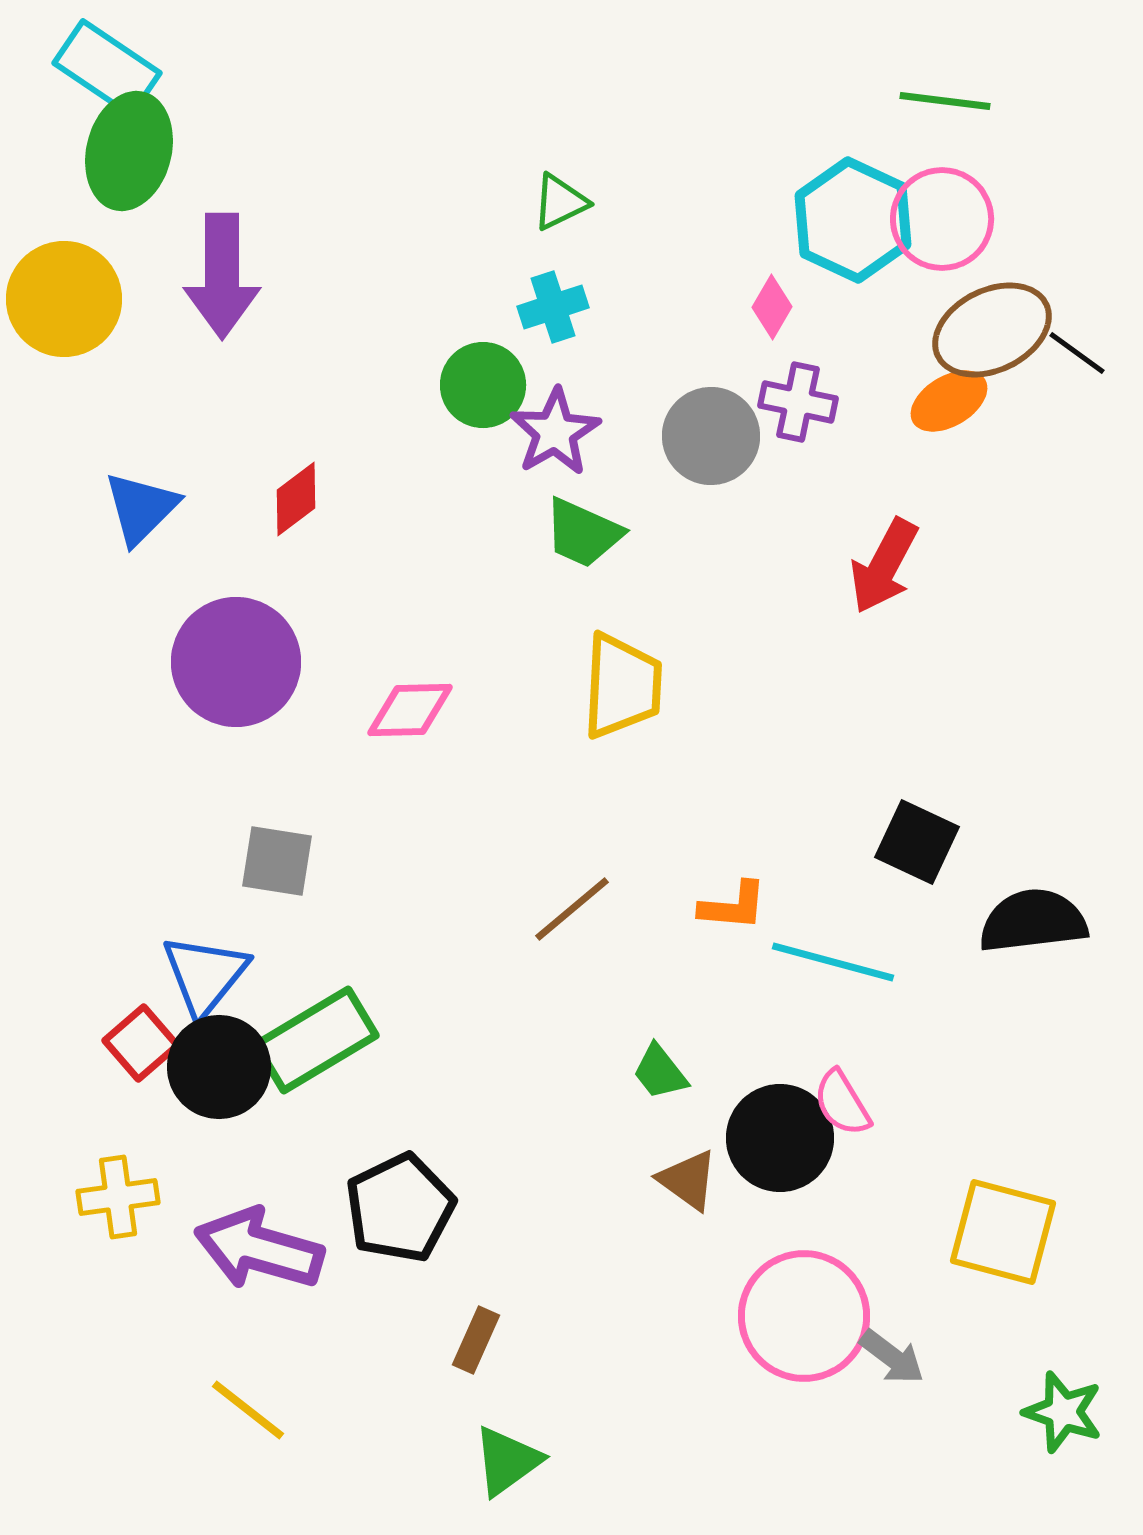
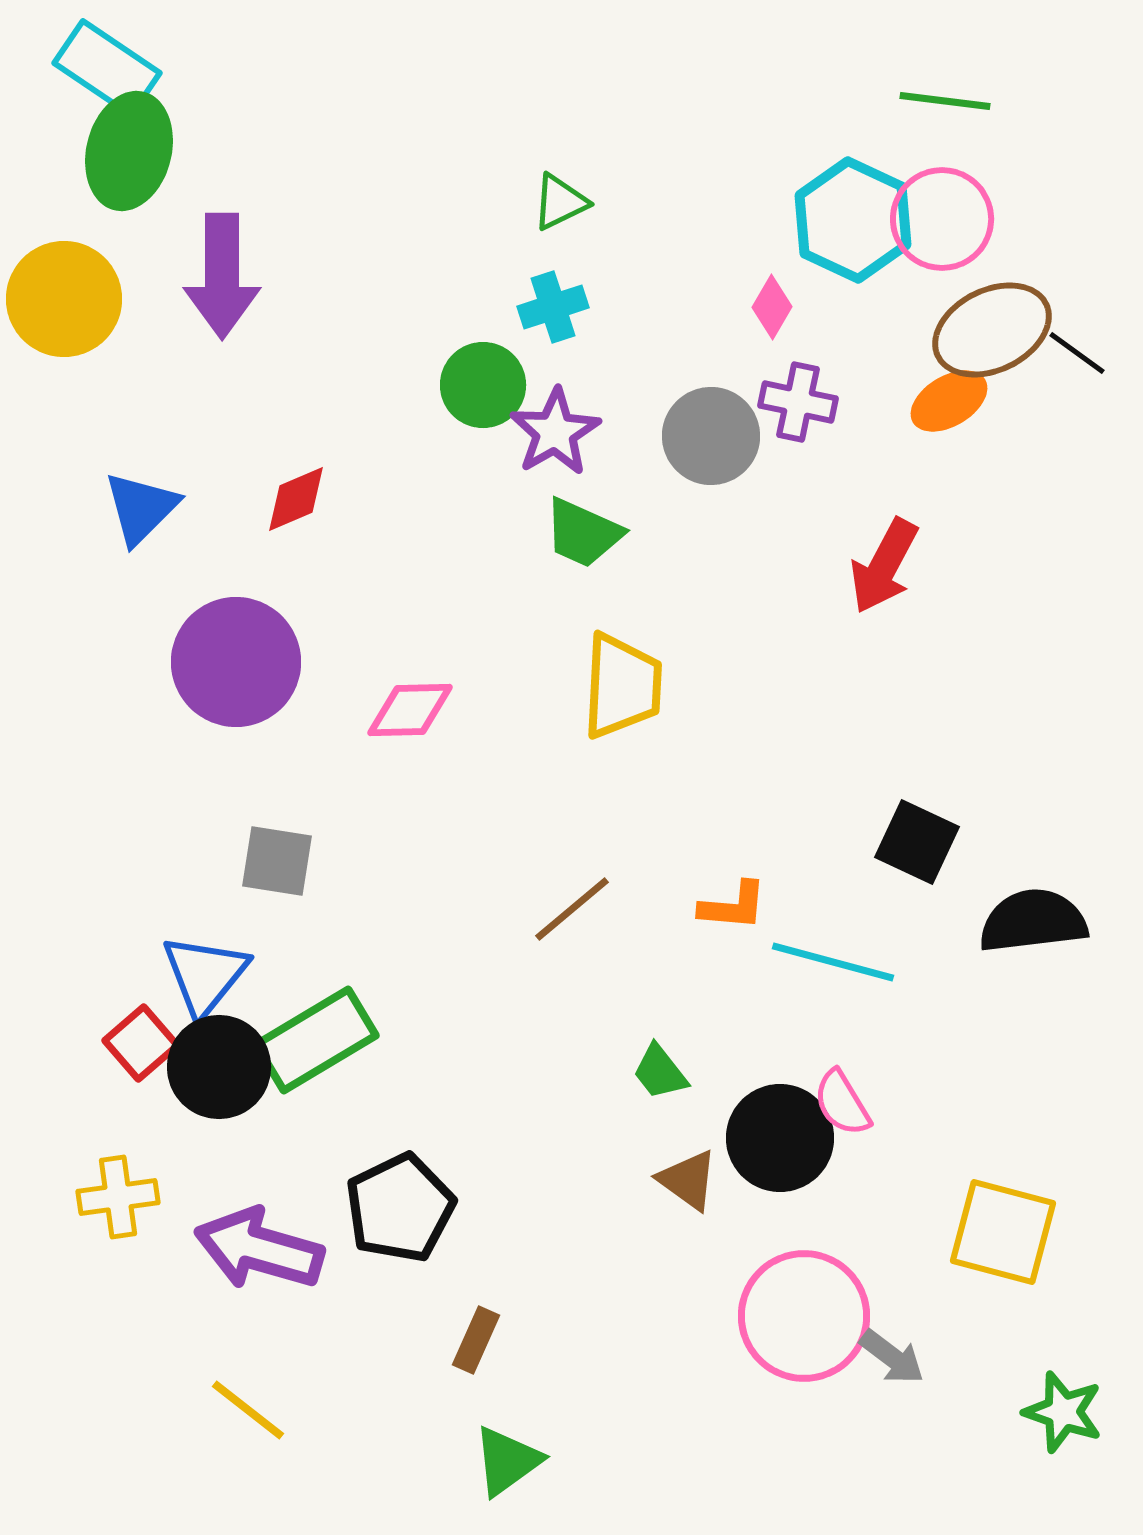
red diamond at (296, 499): rotated 14 degrees clockwise
